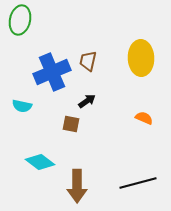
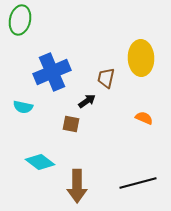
brown trapezoid: moved 18 px right, 17 px down
cyan semicircle: moved 1 px right, 1 px down
